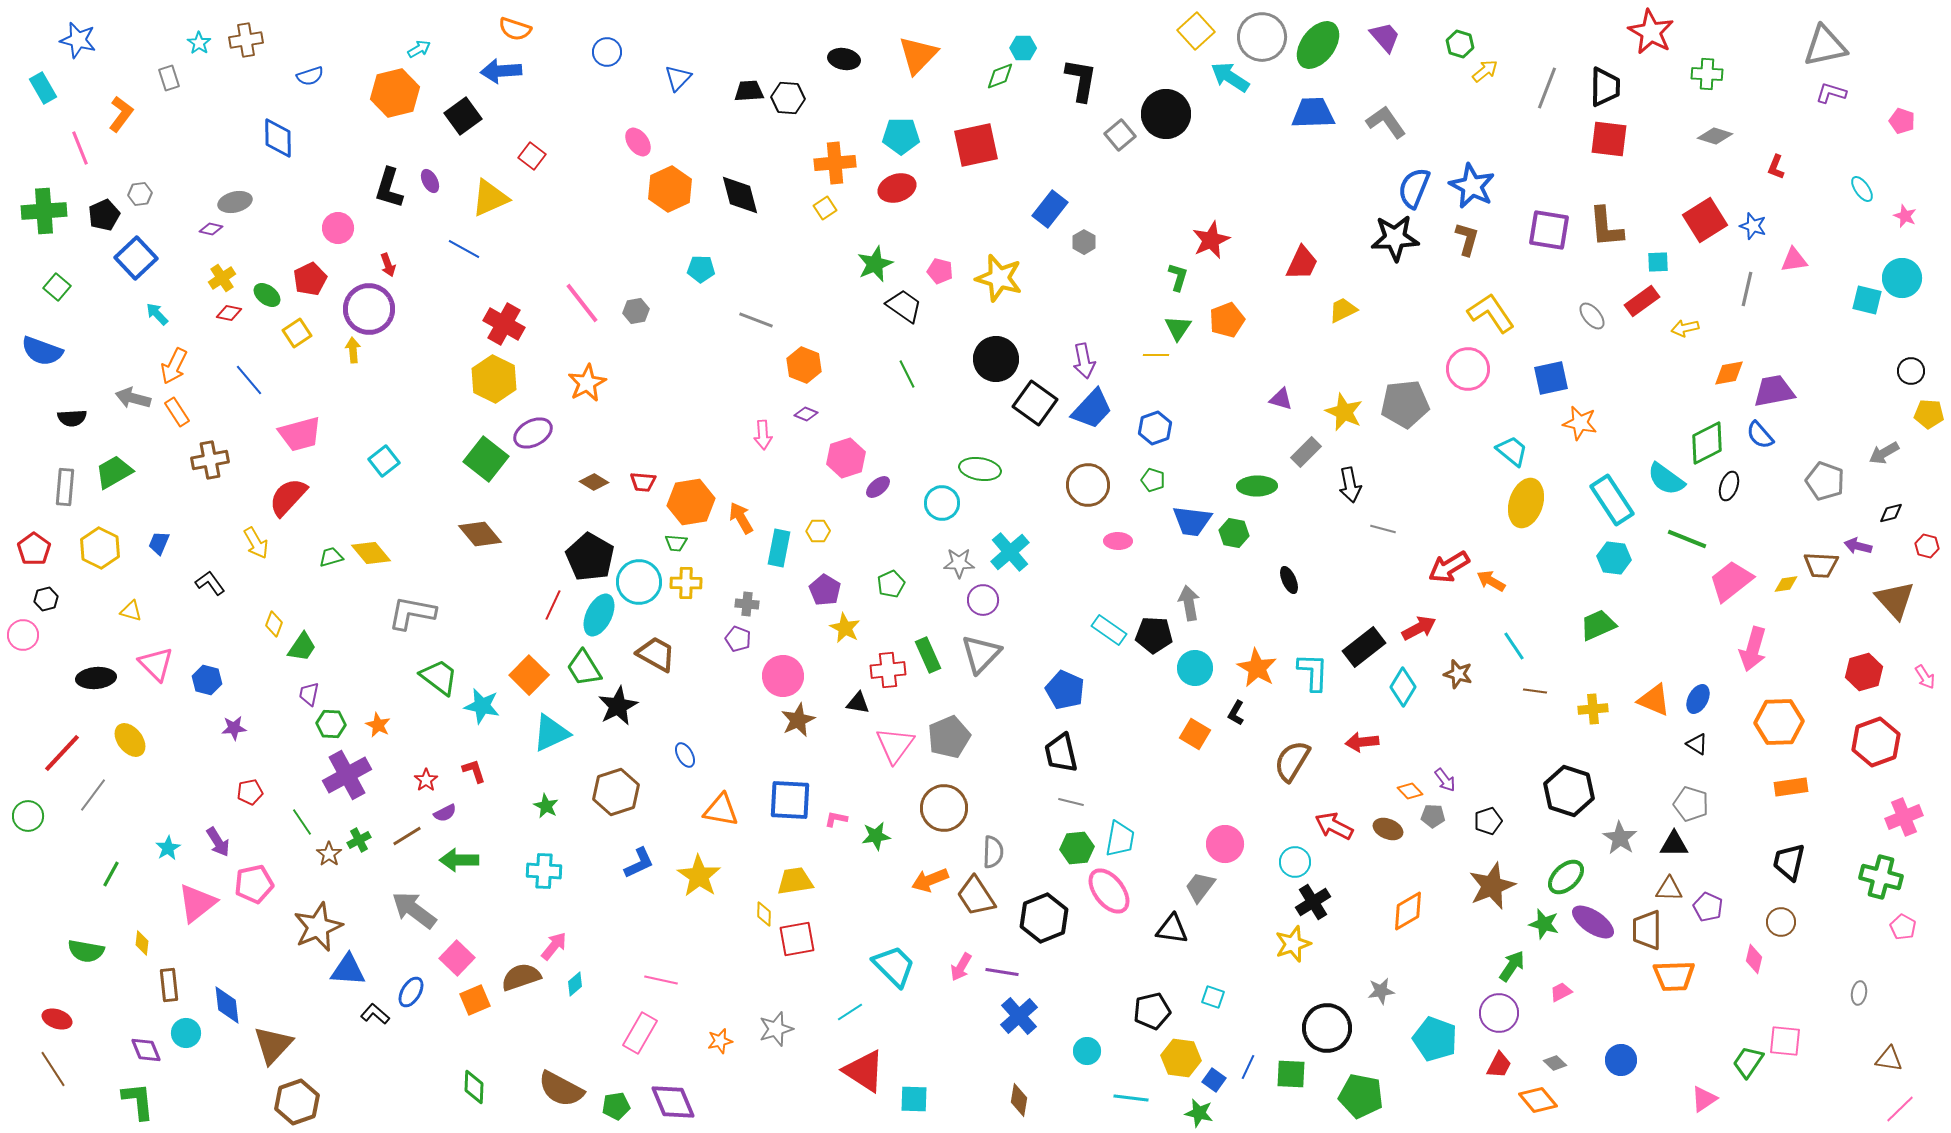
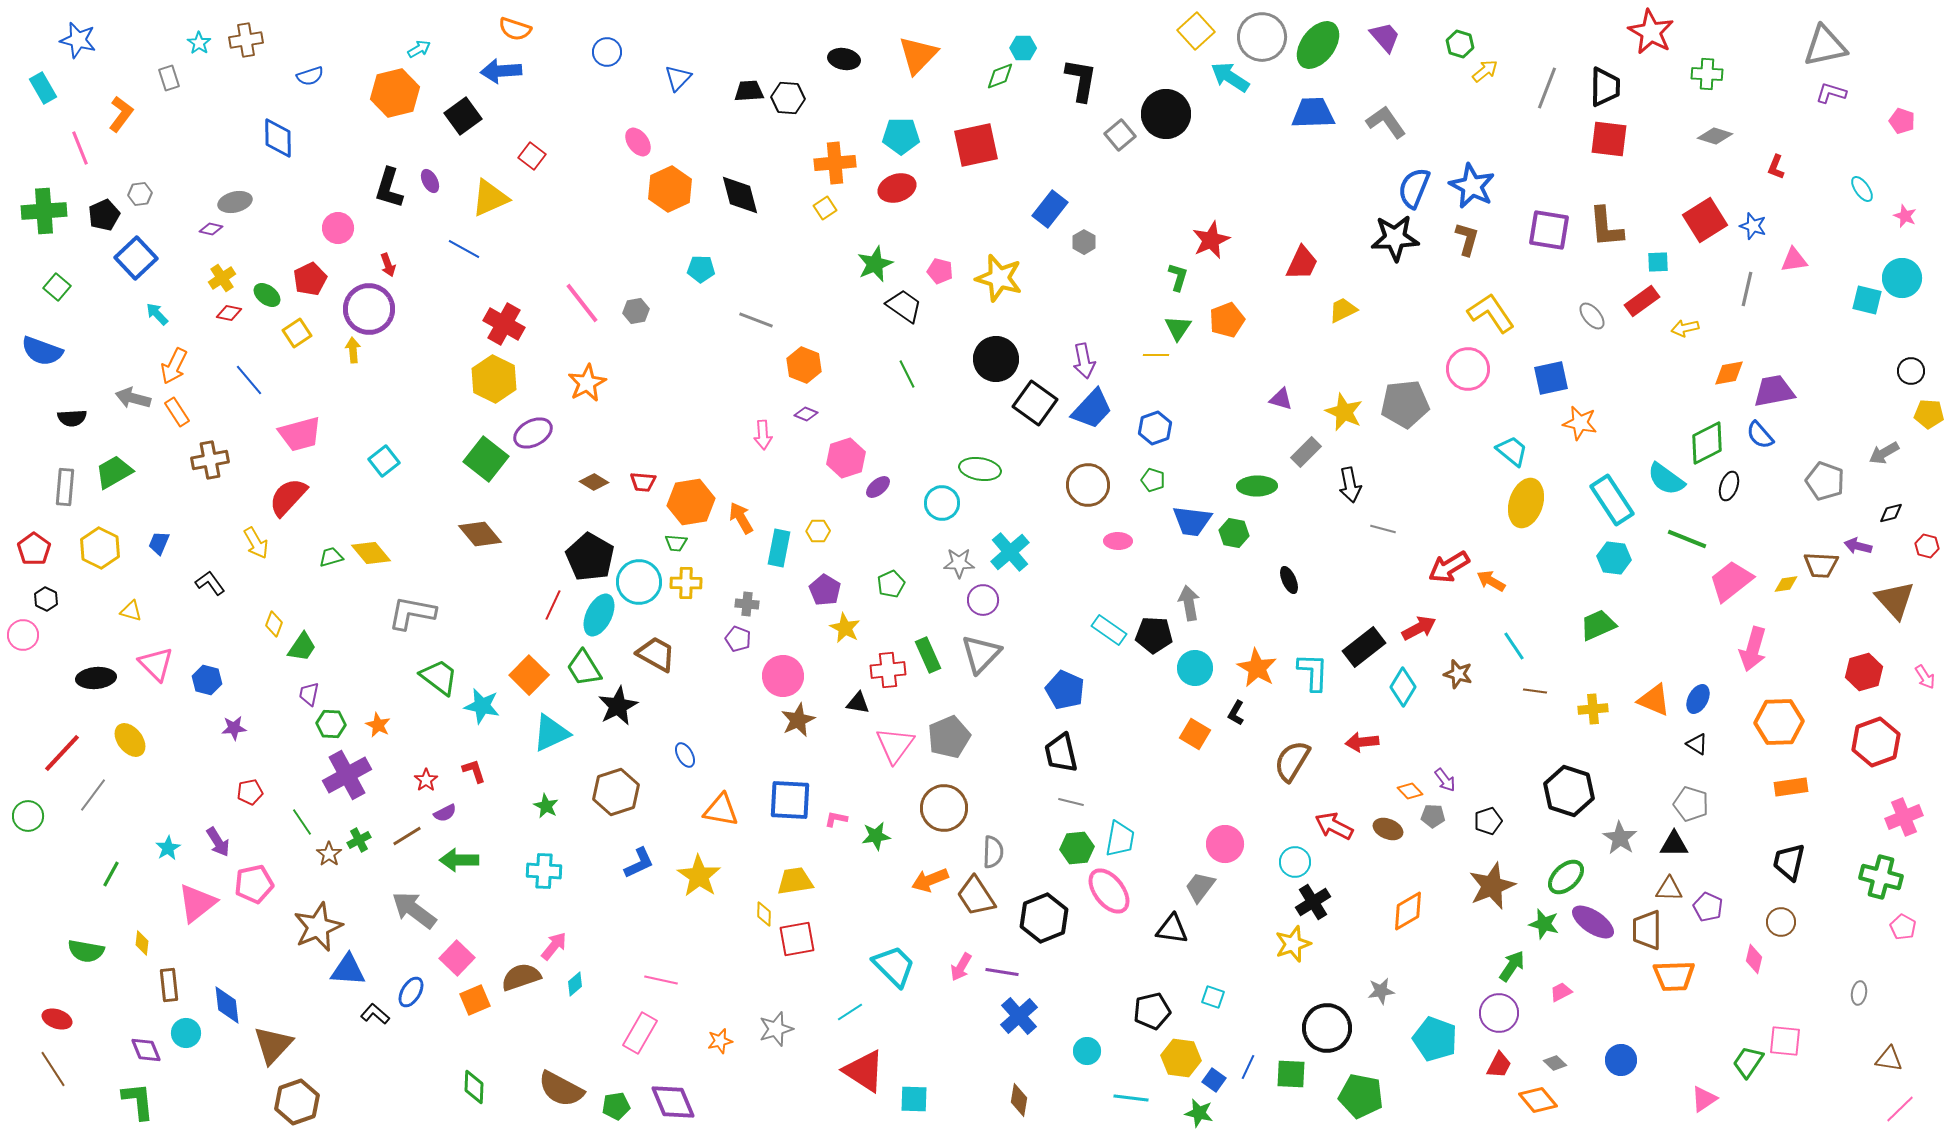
black hexagon at (46, 599): rotated 20 degrees counterclockwise
